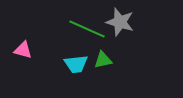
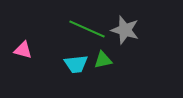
gray star: moved 5 px right, 8 px down
